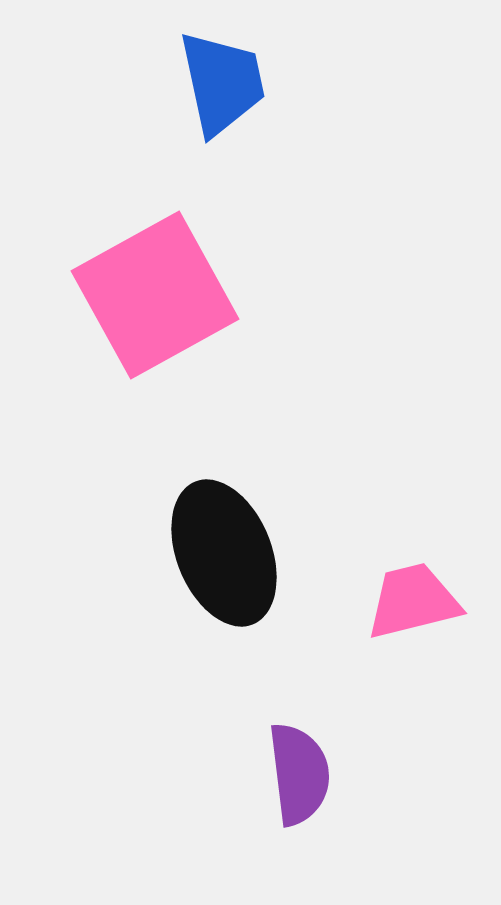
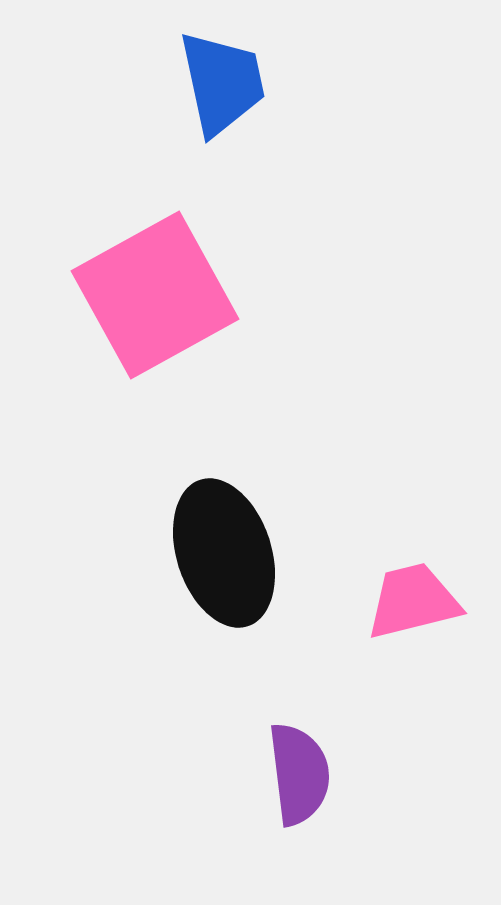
black ellipse: rotated 4 degrees clockwise
